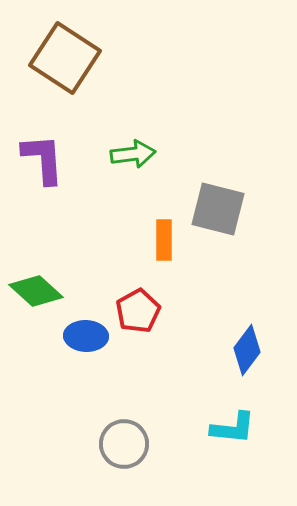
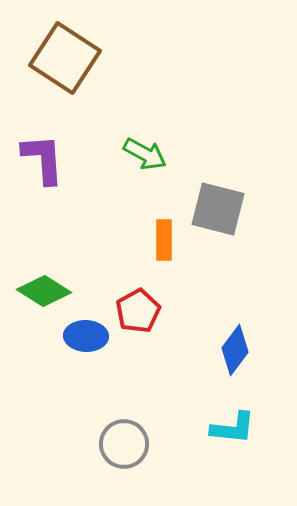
green arrow: moved 12 px right; rotated 36 degrees clockwise
green diamond: moved 8 px right; rotated 10 degrees counterclockwise
blue diamond: moved 12 px left
